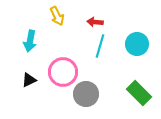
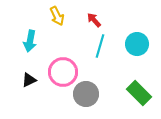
red arrow: moved 1 px left, 2 px up; rotated 42 degrees clockwise
